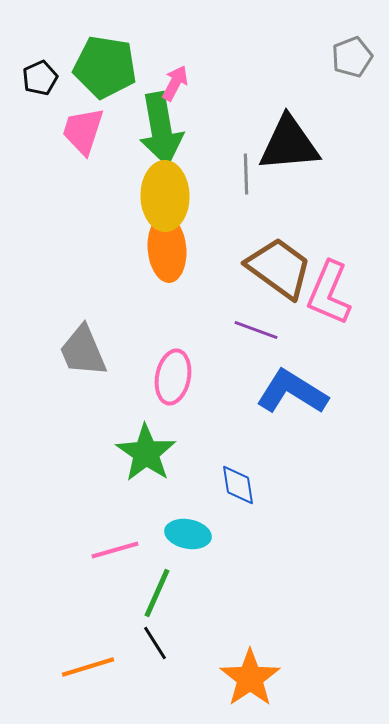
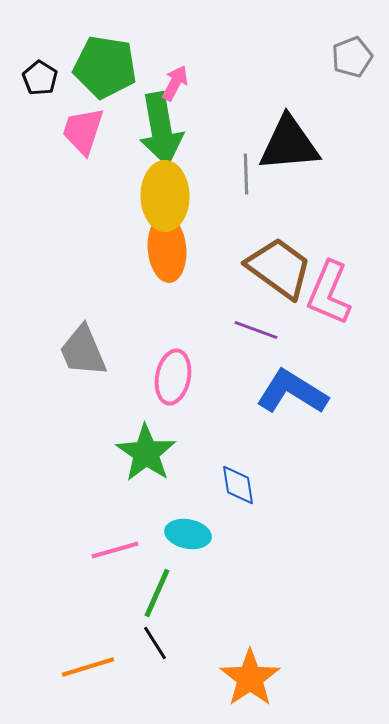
black pentagon: rotated 16 degrees counterclockwise
